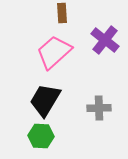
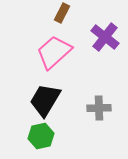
brown rectangle: rotated 30 degrees clockwise
purple cross: moved 3 px up
green hexagon: rotated 15 degrees counterclockwise
